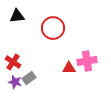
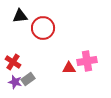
black triangle: moved 3 px right
red circle: moved 10 px left
gray rectangle: moved 1 px left, 1 px down
